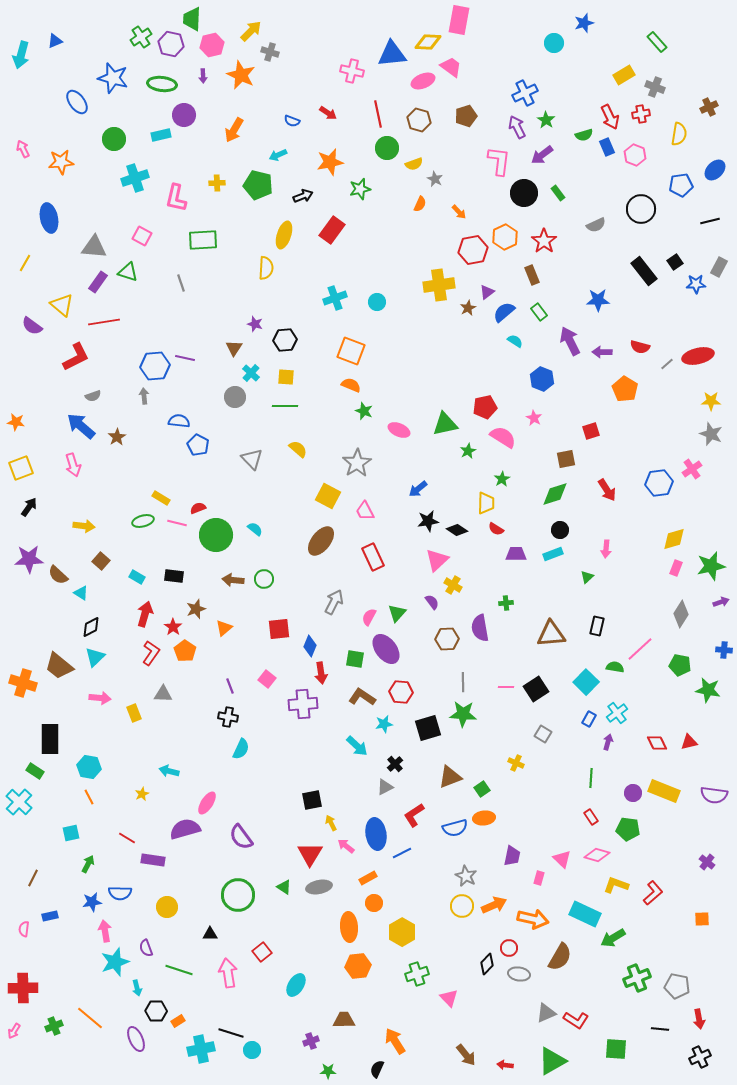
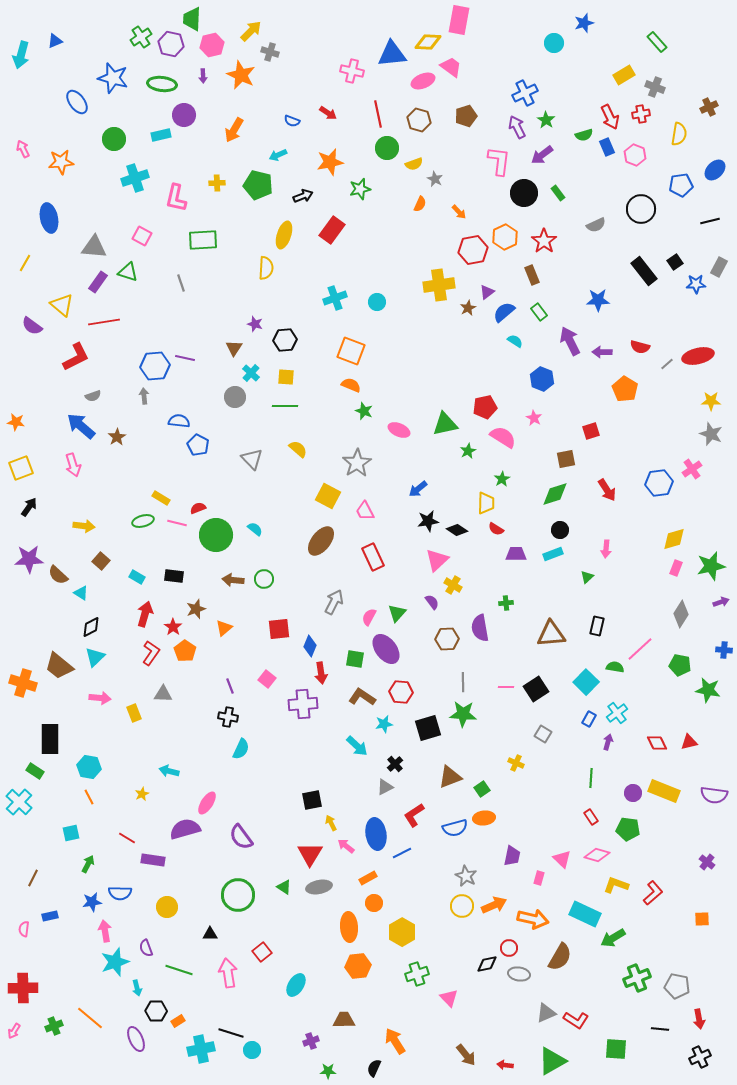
black diamond at (487, 964): rotated 35 degrees clockwise
black semicircle at (377, 1069): moved 3 px left, 1 px up
